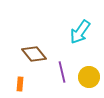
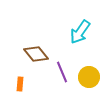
brown diamond: moved 2 px right
purple line: rotated 10 degrees counterclockwise
